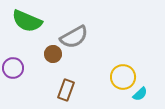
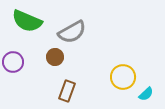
gray semicircle: moved 2 px left, 5 px up
brown circle: moved 2 px right, 3 px down
purple circle: moved 6 px up
brown rectangle: moved 1 px right, 1 px down
cyan semicircle: moved 6 px right
